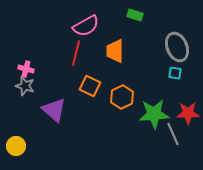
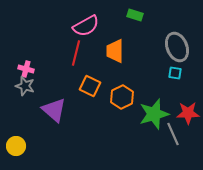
green star: rotated 12 degrees counterclockwise
